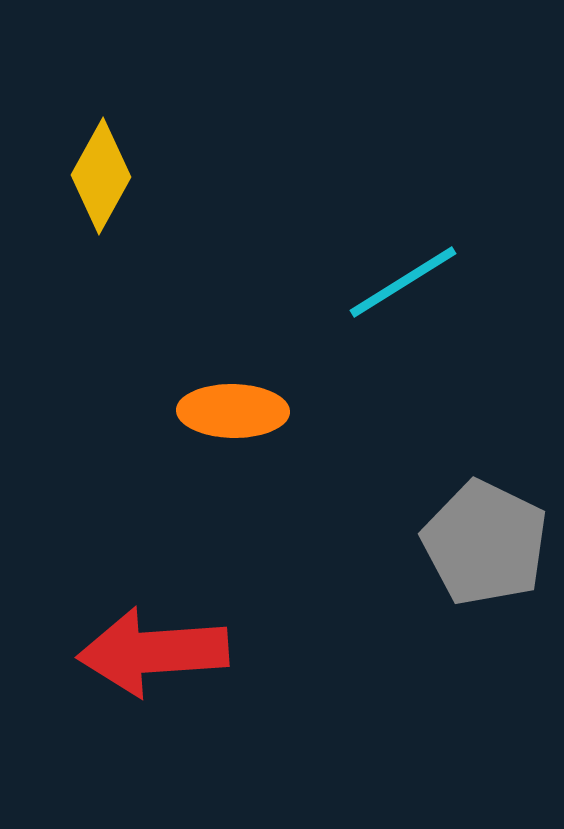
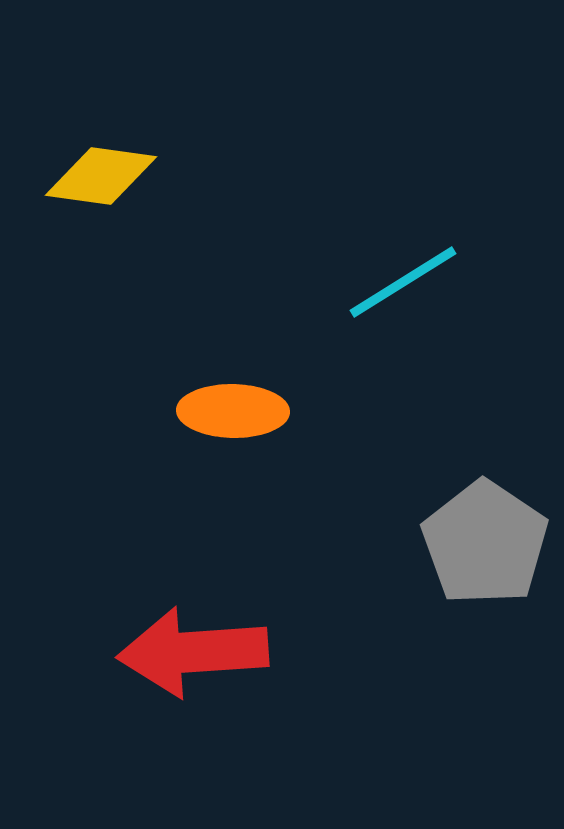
yellow diamond: rotated 69 degrees clockwise
gray pentagon: rotated 8 degrees clockwise
red arrow: moved 40 px right
